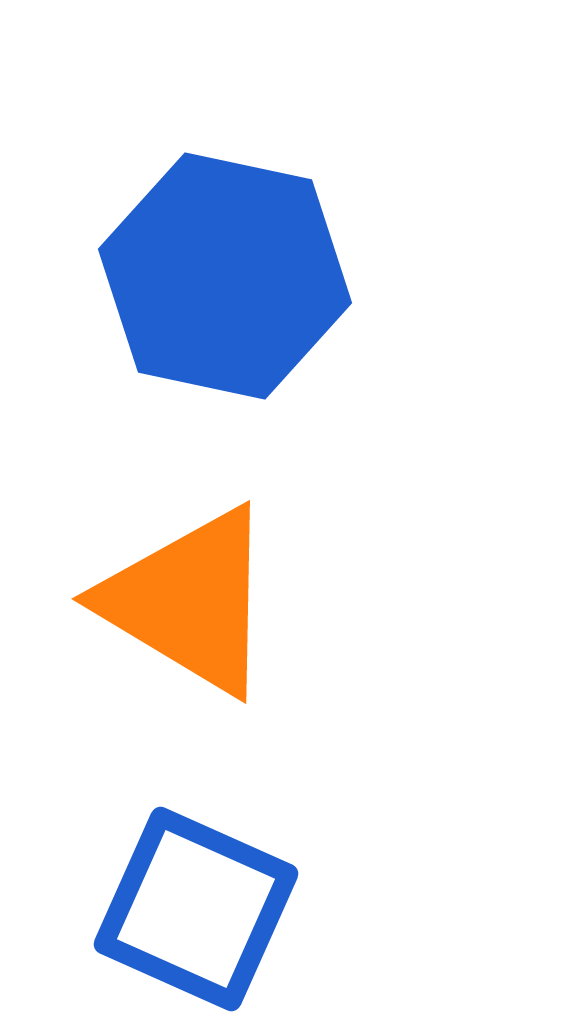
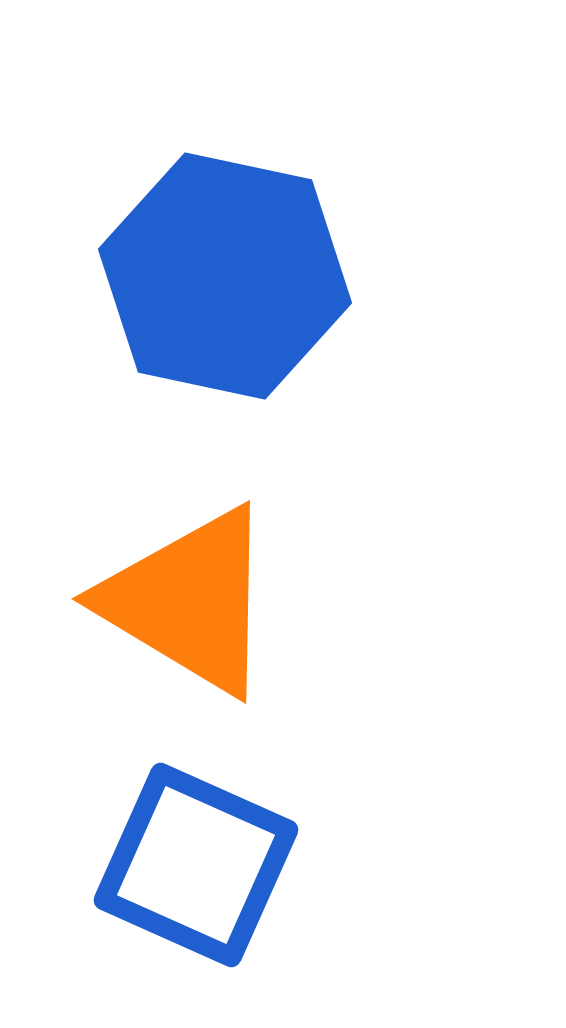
blue square: moved 44 px up
